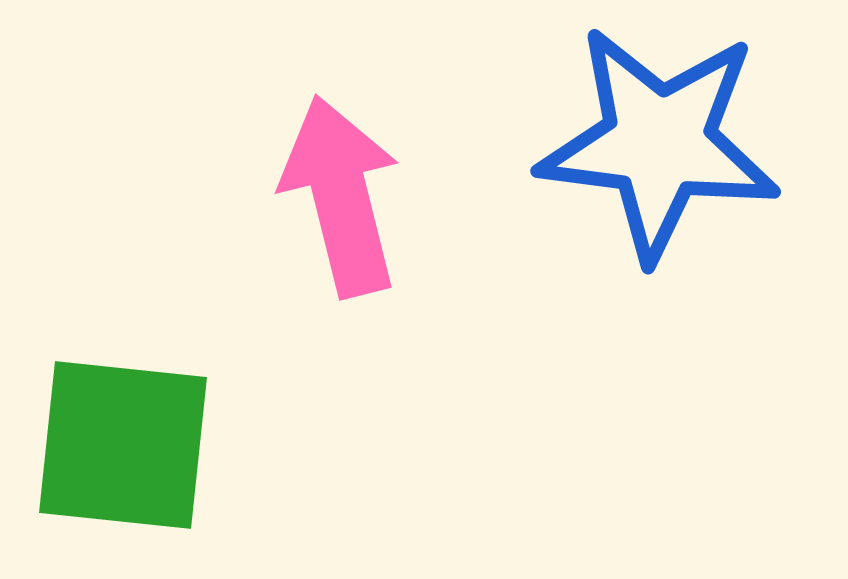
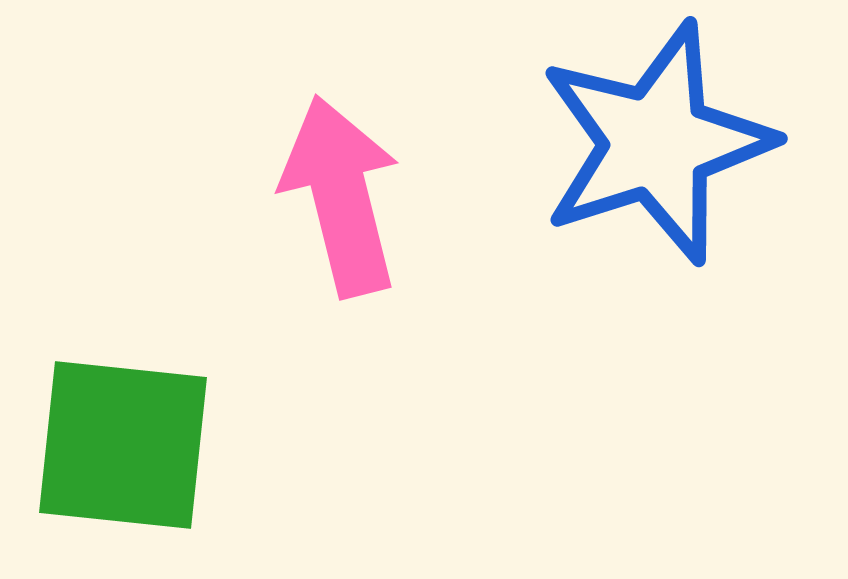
blue star: moved 3 px left; rotated 25 degrees counterclockwise
